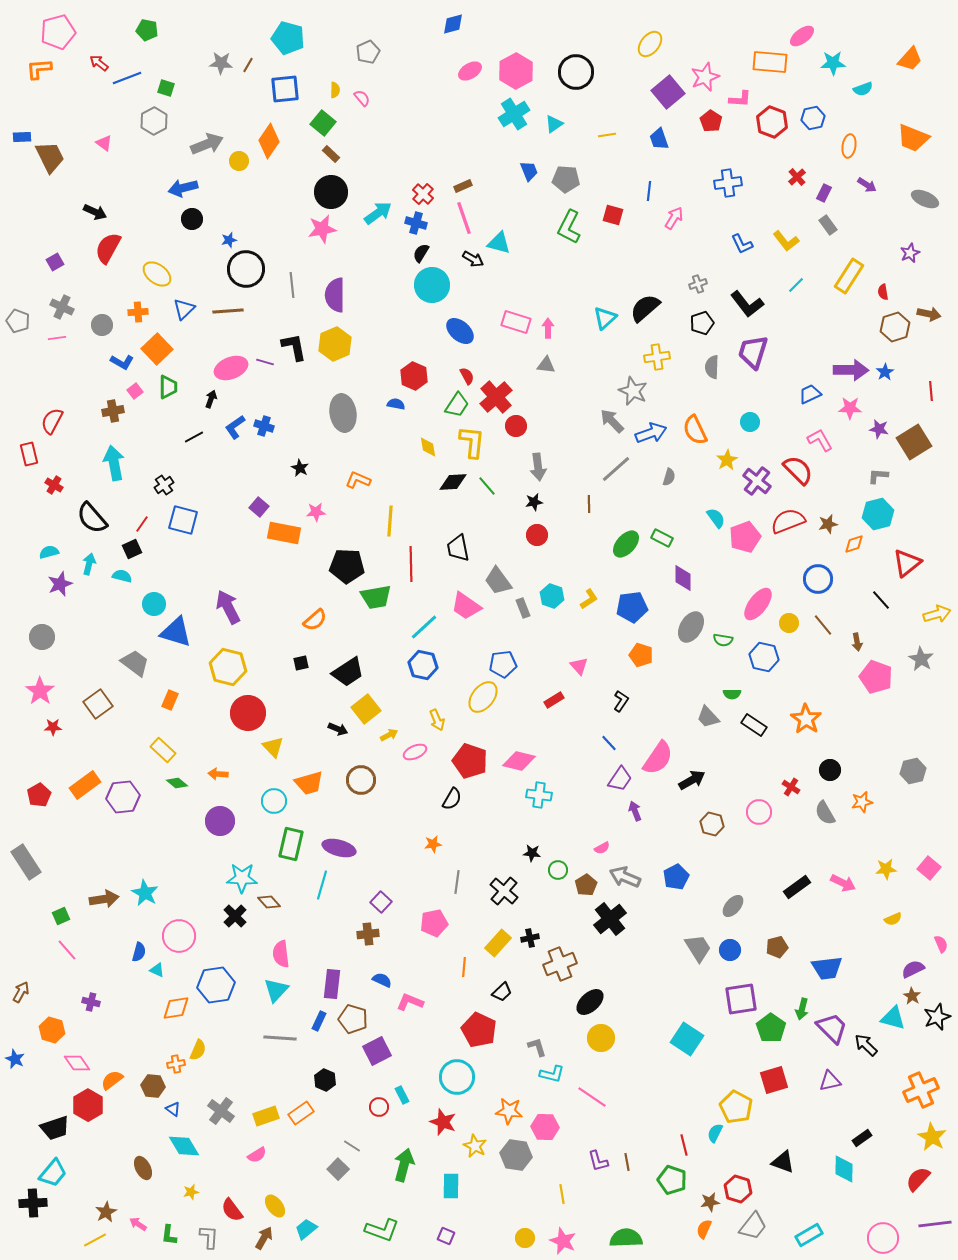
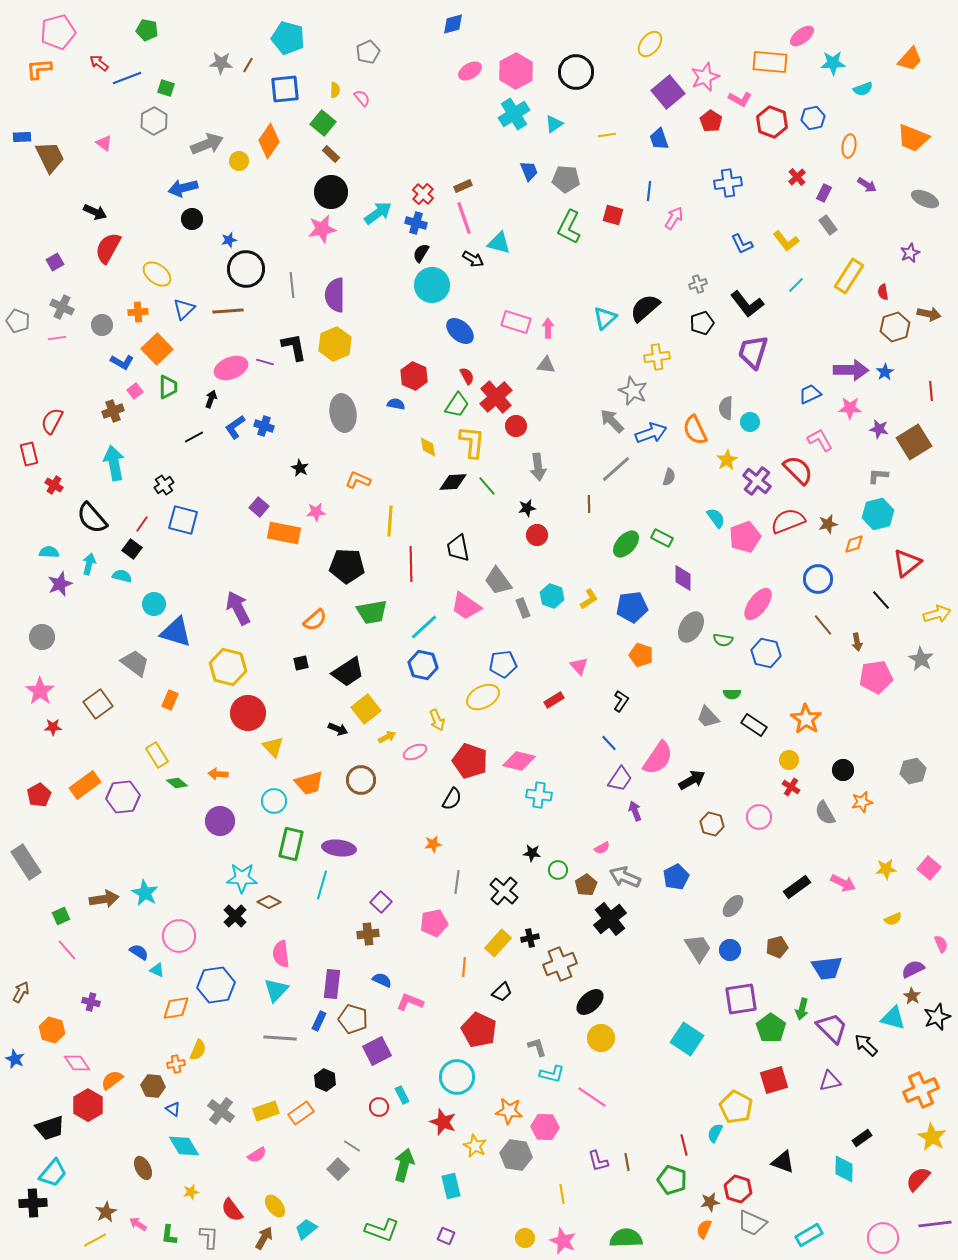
pink L-shape at (740, 99): rotated 25 degrees clockwise
gray semicircle at (712, 367): moved 14 px right, 41 px down
brown cross at (113, 411): rotated 10 degrees counterclockwise
black star at (534, 502): moved 7 px left, 6 px down
black square at (132, 549): rotated 30 degrees counterclockwise
cyan semicircle at (49, 552): rotated 18 degrees clockwise
green trapezoid at (376, 597): moved 4 px left, 15 px down
purple arrow at (228, 607): moved 10 px right, 1 px down
yellow circle at (789, 623): moved 137 px down
blue hexagon at (764, 657): moved 2 px right, 4 px up
pink pentagon at (876, 677): rotated 28 degrees counterclockwise
yellow ellipse at (483, 697): rotated 24 degrees clockwise
yellow arrow at (389, 735): moved 2 px left, 2 px down
yellow rectangle at (163, 750): moved 6 px left, 5 px down; rotated 15 degrees clockwise
black circle at (830, 770): moved 13 px right
pink circle at (759, 812): moved 5 px down
purple ellipse at (339, 848): rotated 8 degrees counterclockwise
brown diamond at (269, 902): rotated 20 degrees counterclockwise
blue semicircle at (139, 952): rotated 72 degrees counterclockwise
yellow rectangle at (266, 1116): moved 5 px up
black trapezoid at (55, 1128): moved 5 px left
cyan rectangle at (451, 1186): rotated 15 degrees counterclockwise
gray trapezoid at (753, 1226): moved 1 px left, 3 px up; rotated 76 degrees clockwise
